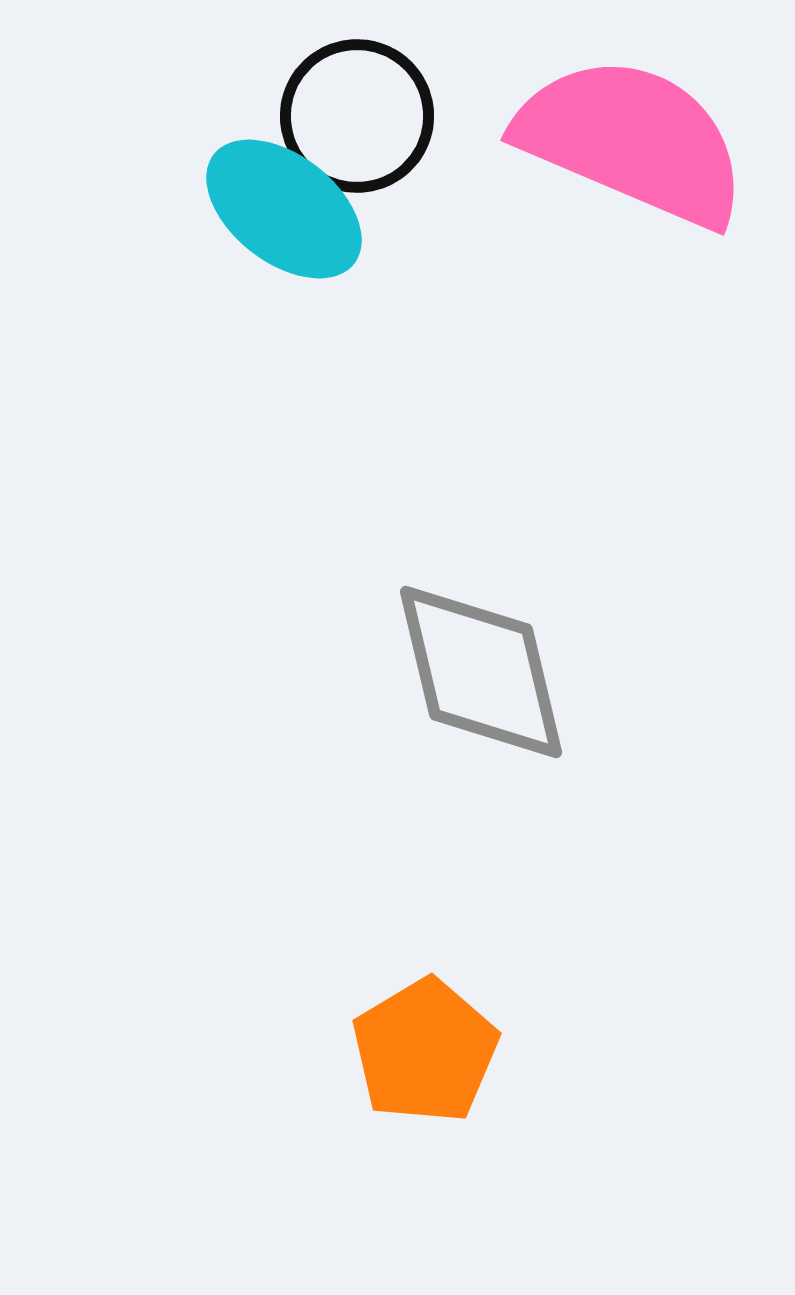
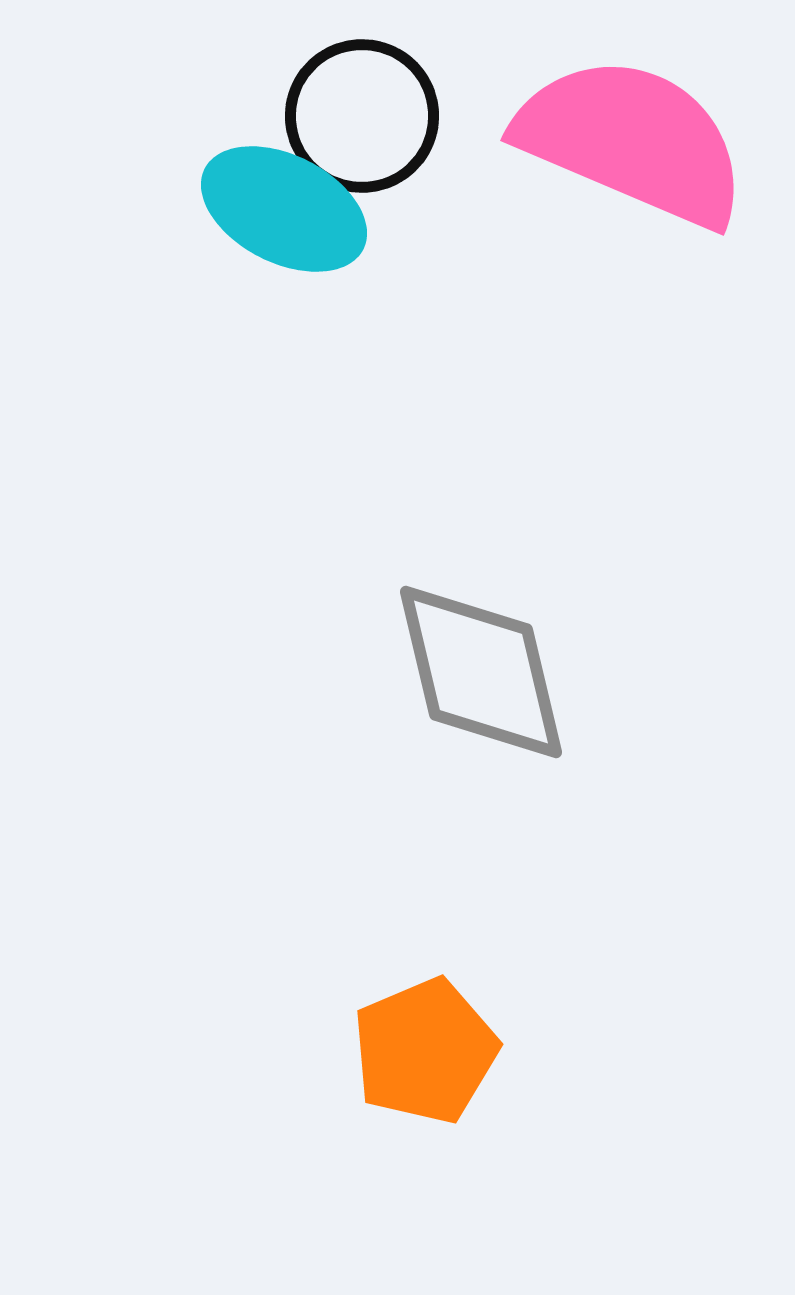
black circle: moved 5 px right
cyan ellipse: rotated 11 degrees counterclockwise
orange pentagon: rotated 8 degrees clockwise
